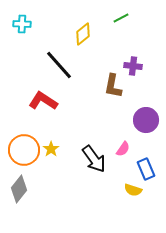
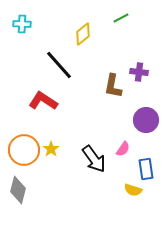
purple cross: moved 6 px right, 6 px down
blue rectangle: rotated 15 degrees clockwise
gray diamond: moved 1 px left, 1 px down; rotated 24 degrees counterclockwise
